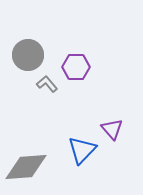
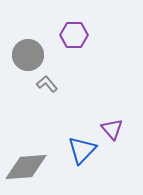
purple hexagon: moved 2 px left, 32 px up
